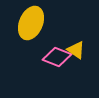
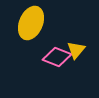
yellow triangle: rotated 36 degrees clockwise
